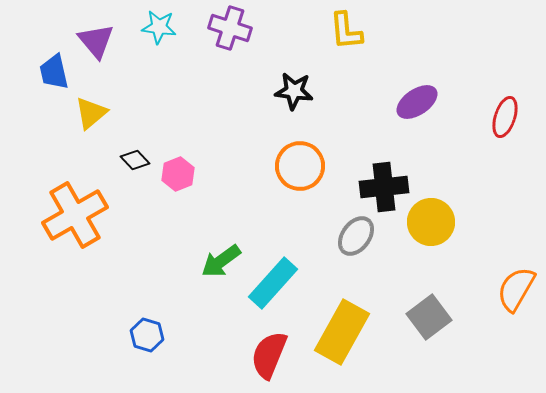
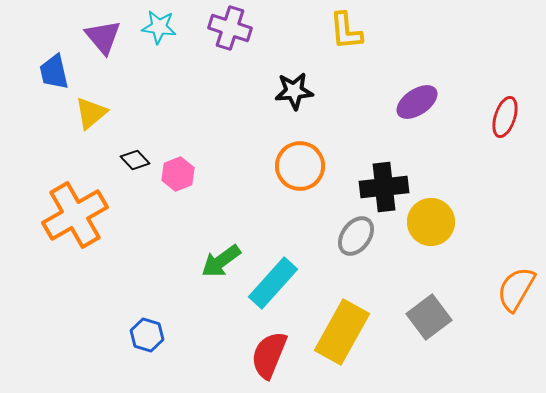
purple triangle: moved 7 px right, 4 px up
black star: rotated 12 degrees counterclockwise
